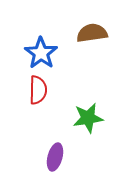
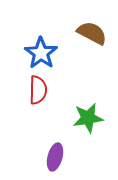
brown semicircle: rotated 36 degrees clockwise
